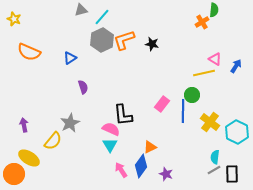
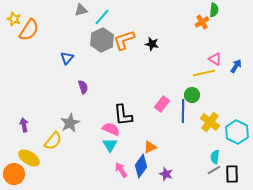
orange semicircle: moved 22 px up; rotated 80 degrees counterclockwise
blue triangle: moved 3 px left; rotated 16 degrees counterclockwise
